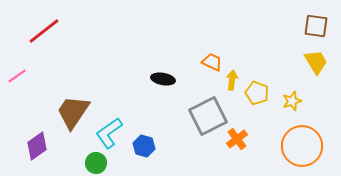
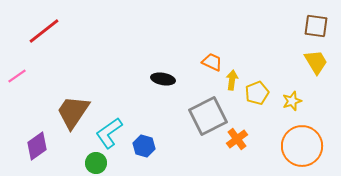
yellow pentagon: rotated 30 degrees clockwise
